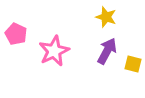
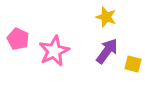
pink pentagon: moved 2 px right, 5 px down
purple arrow: rotated 8 degrees clockwise
